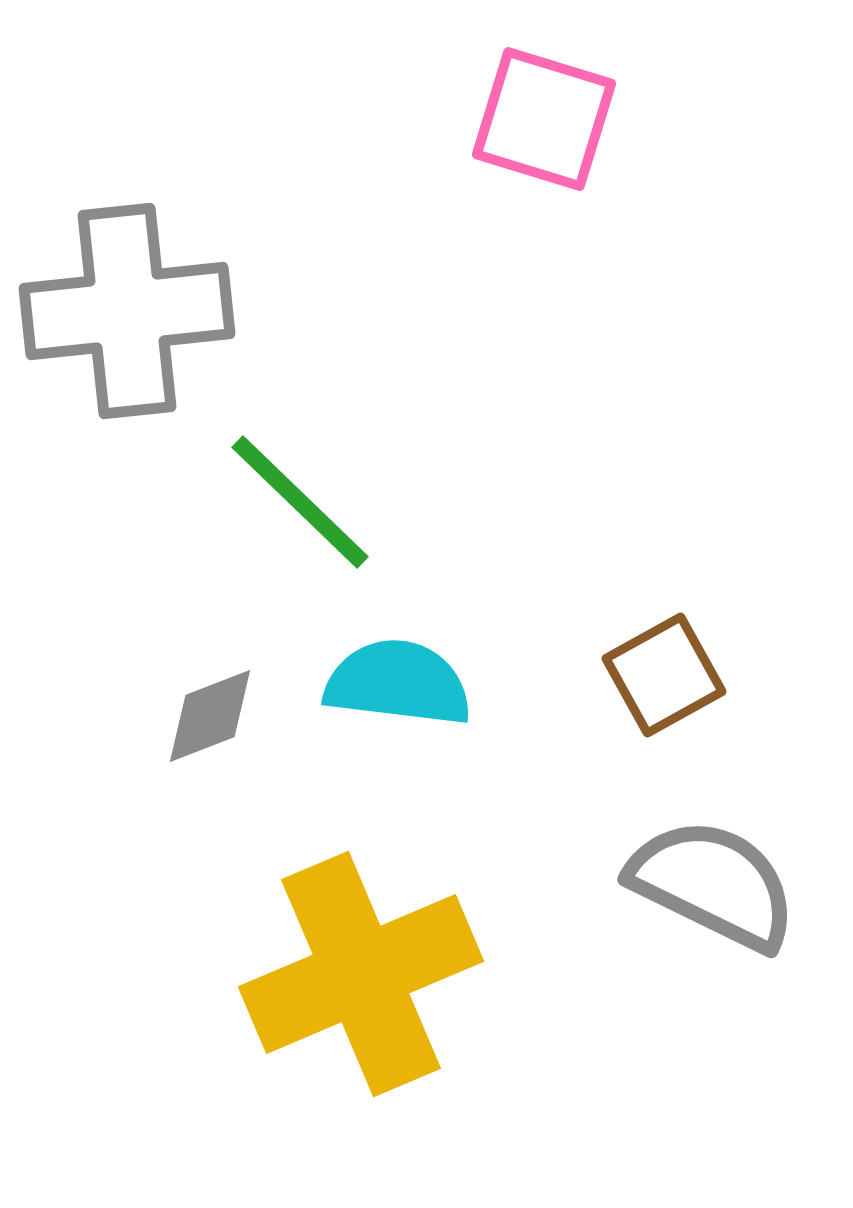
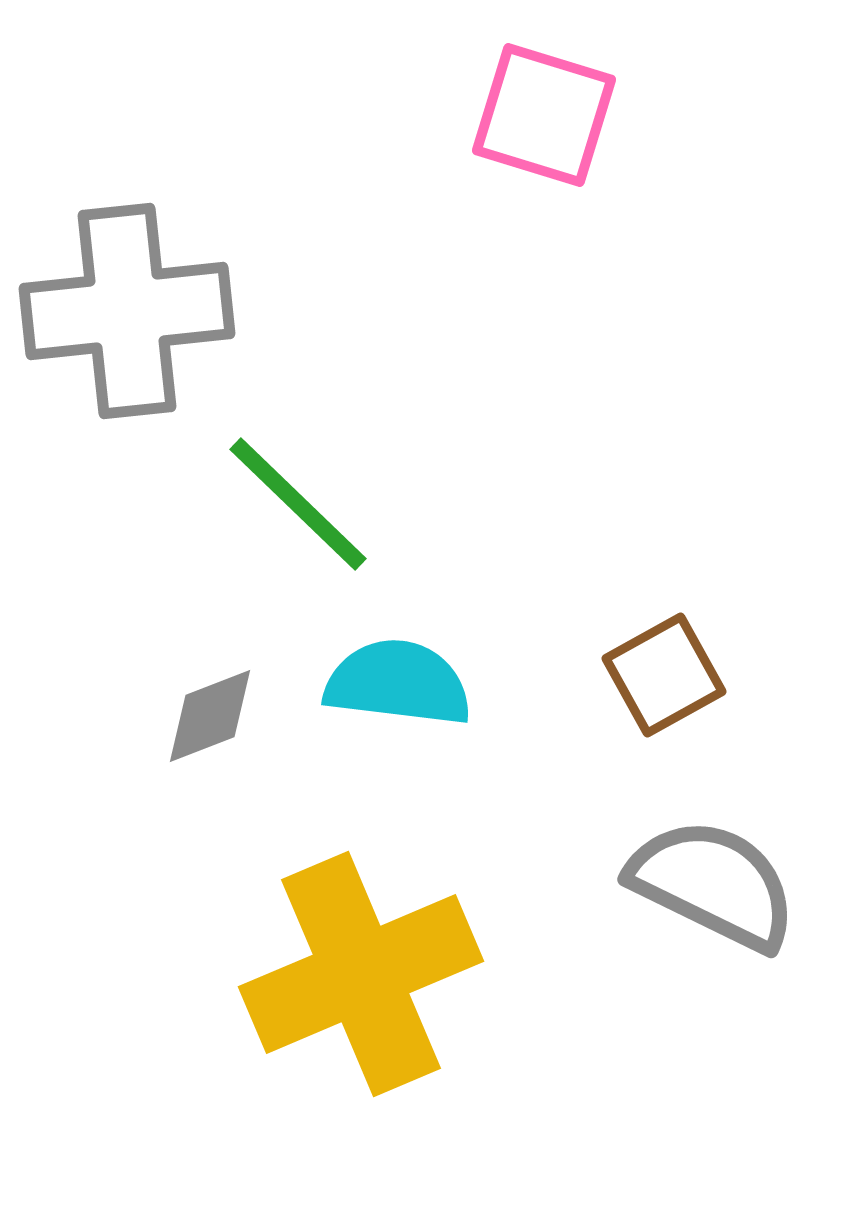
pink square: moved 4 px up
green line: moved 2 px left, 2 px down
